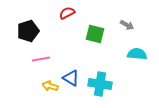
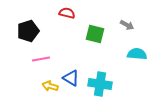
red semicircle: rotated 42 degrees clockwise
